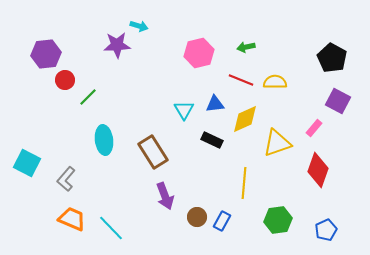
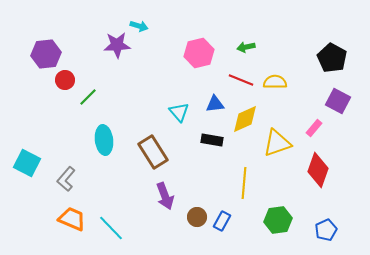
cyan triangle: moved 5 px left, 2 px down; rotated 10 degrees counterclockwise
black rectangle: rotated 15 degrees counterclockwise
